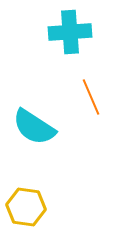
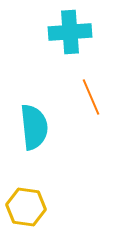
cyan semicircle: rotated 129 degrees counterclockwise
